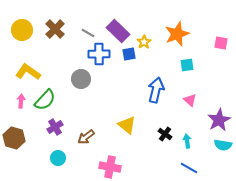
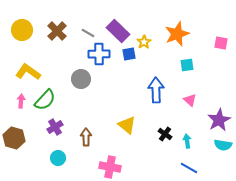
brown cross: moved 2 px right, 2 px down
blue arrow: rotated 15 degrees counterclockwise
brown arrow: rotated 126 degrees clockwise
